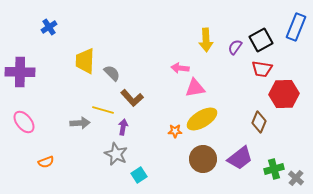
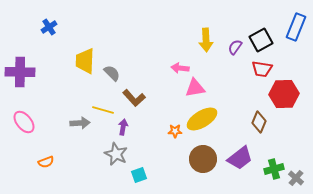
brown L-shape: moved 2 px right
cyan square: rotated 14 degrees clockwise
